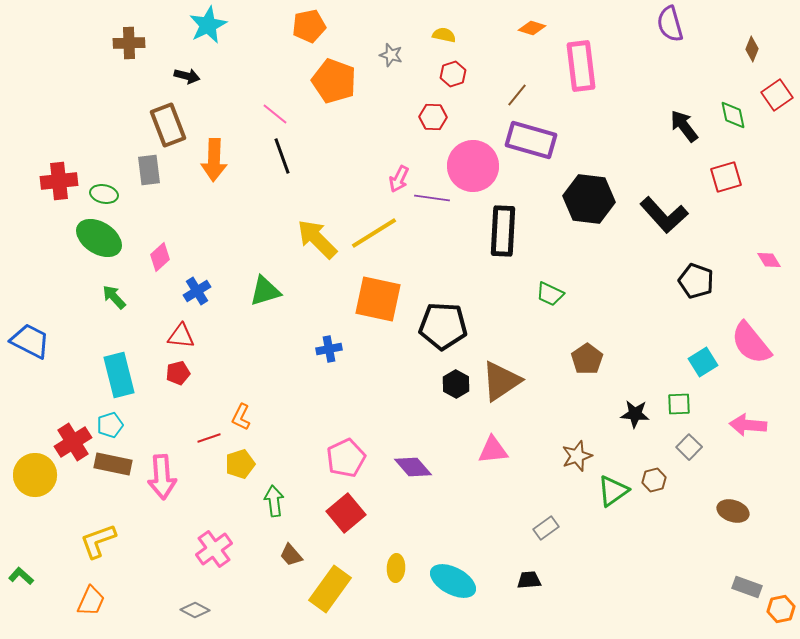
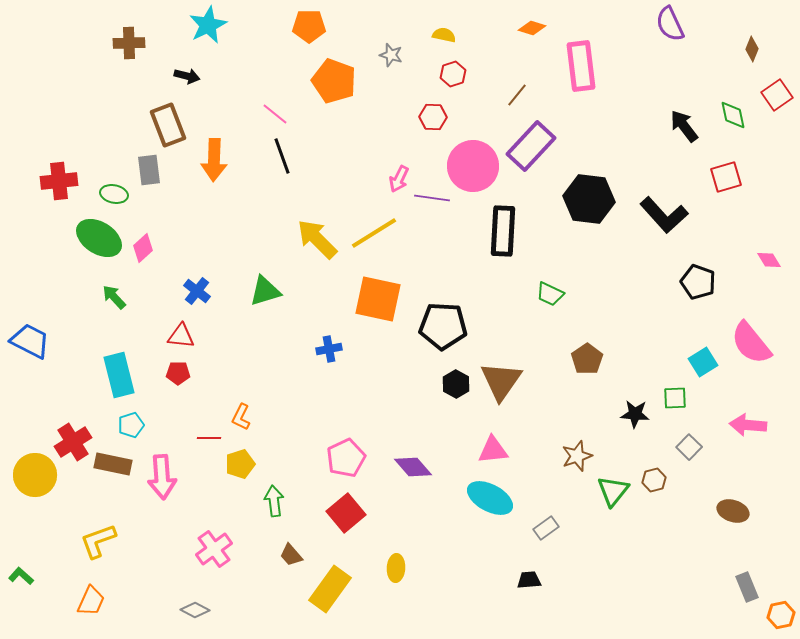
purple semicircle at (670, 24): rotated 9 degrees counterclockwise
orange pentagon at (309, 26): rotated 12 degrees clockwise
purple rectangle at (531, 140): moved 6 px down; rotated 63 degrees counterclockwise
green ellipse at (104, 194): moved 10 px right
pink diamond at (160, 257): moved 17 px left, 9 px up
black pentagon at (696, 281): moved 2 px right, 1 px down
blue cross at (197, 291): rotated 20 degrees counterclockwise
red pentagon at (178, 373): rotated 15 degrees clockwise
brown triangle at (501, 381): rotated 21 degrees counterclockwise
green square at (679, 404): moved 4 px left, 6 px up
cyan pentagon at (110, 425): moved 21 px right
red line at (209, 438): rotated 20 degrees clockwise
green triangle at (613, 491): rotated 16 degrees counterclockwise
cyan ellipse at (453, 581): moved 37 px right, 83 px up
gray rectangle at (747, 587): rotated 48 degrees clockwise
orange hexagon at (781, 609): moved 6 px down
